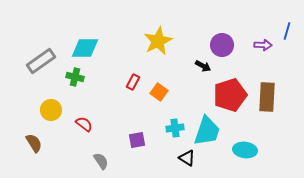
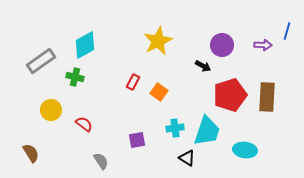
cyan diamond: moved 3 px up; rotated 28 degrees counterclockwise
brown semicircle: moved 3 px left, 10 px down
